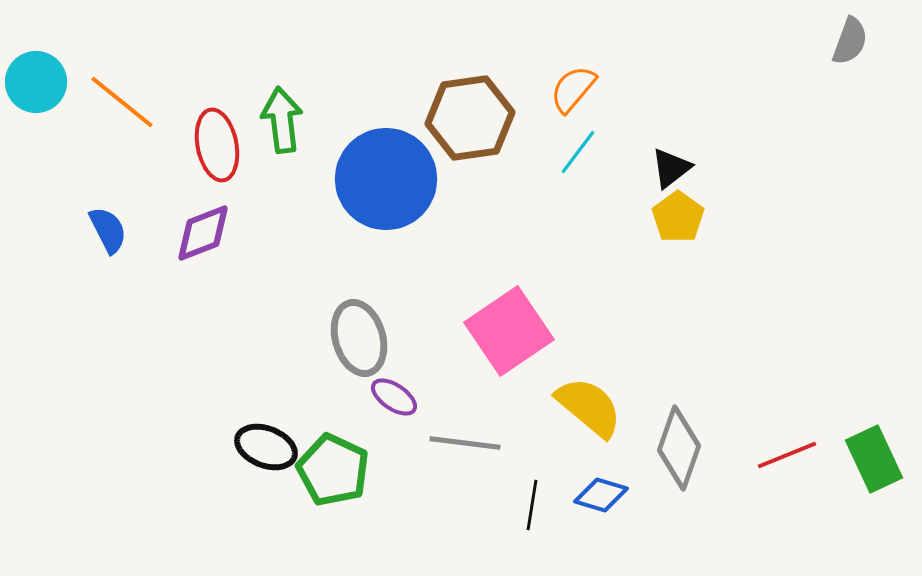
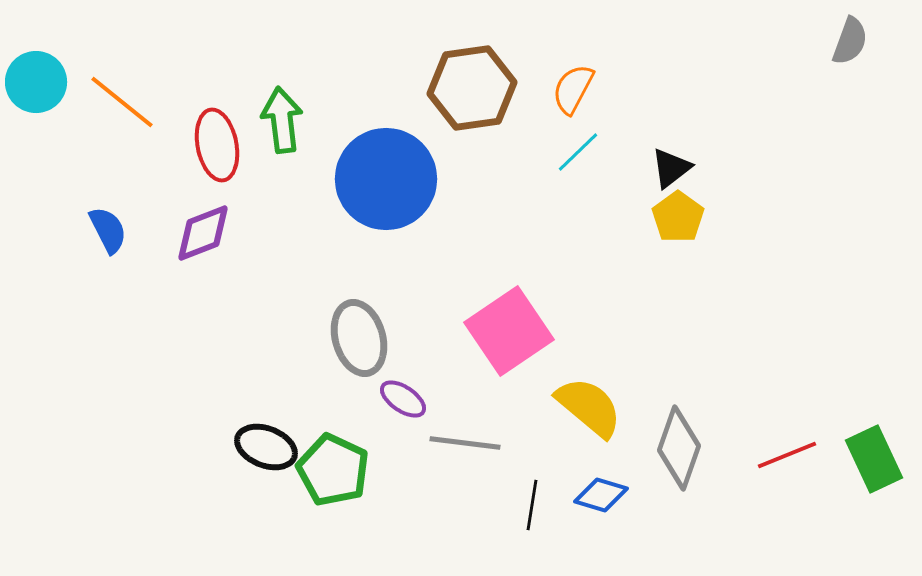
orange semicircle: rotated 12 degrees counterclockwise
brown hexagon: moved 2 px right, 30 px up
cyan line: rotated 9 degrees clockwise
purple ellipse: moved 9 px right, 2 px down
